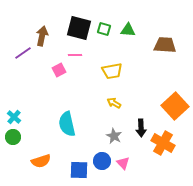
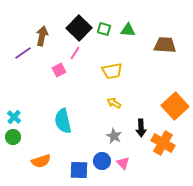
black square: rotated 30 degrees clockwise
pink line: moved 2 px up; rotated 56 degrees counterclockwise
cyan semicircle: moved 4 px left, 3 px up
